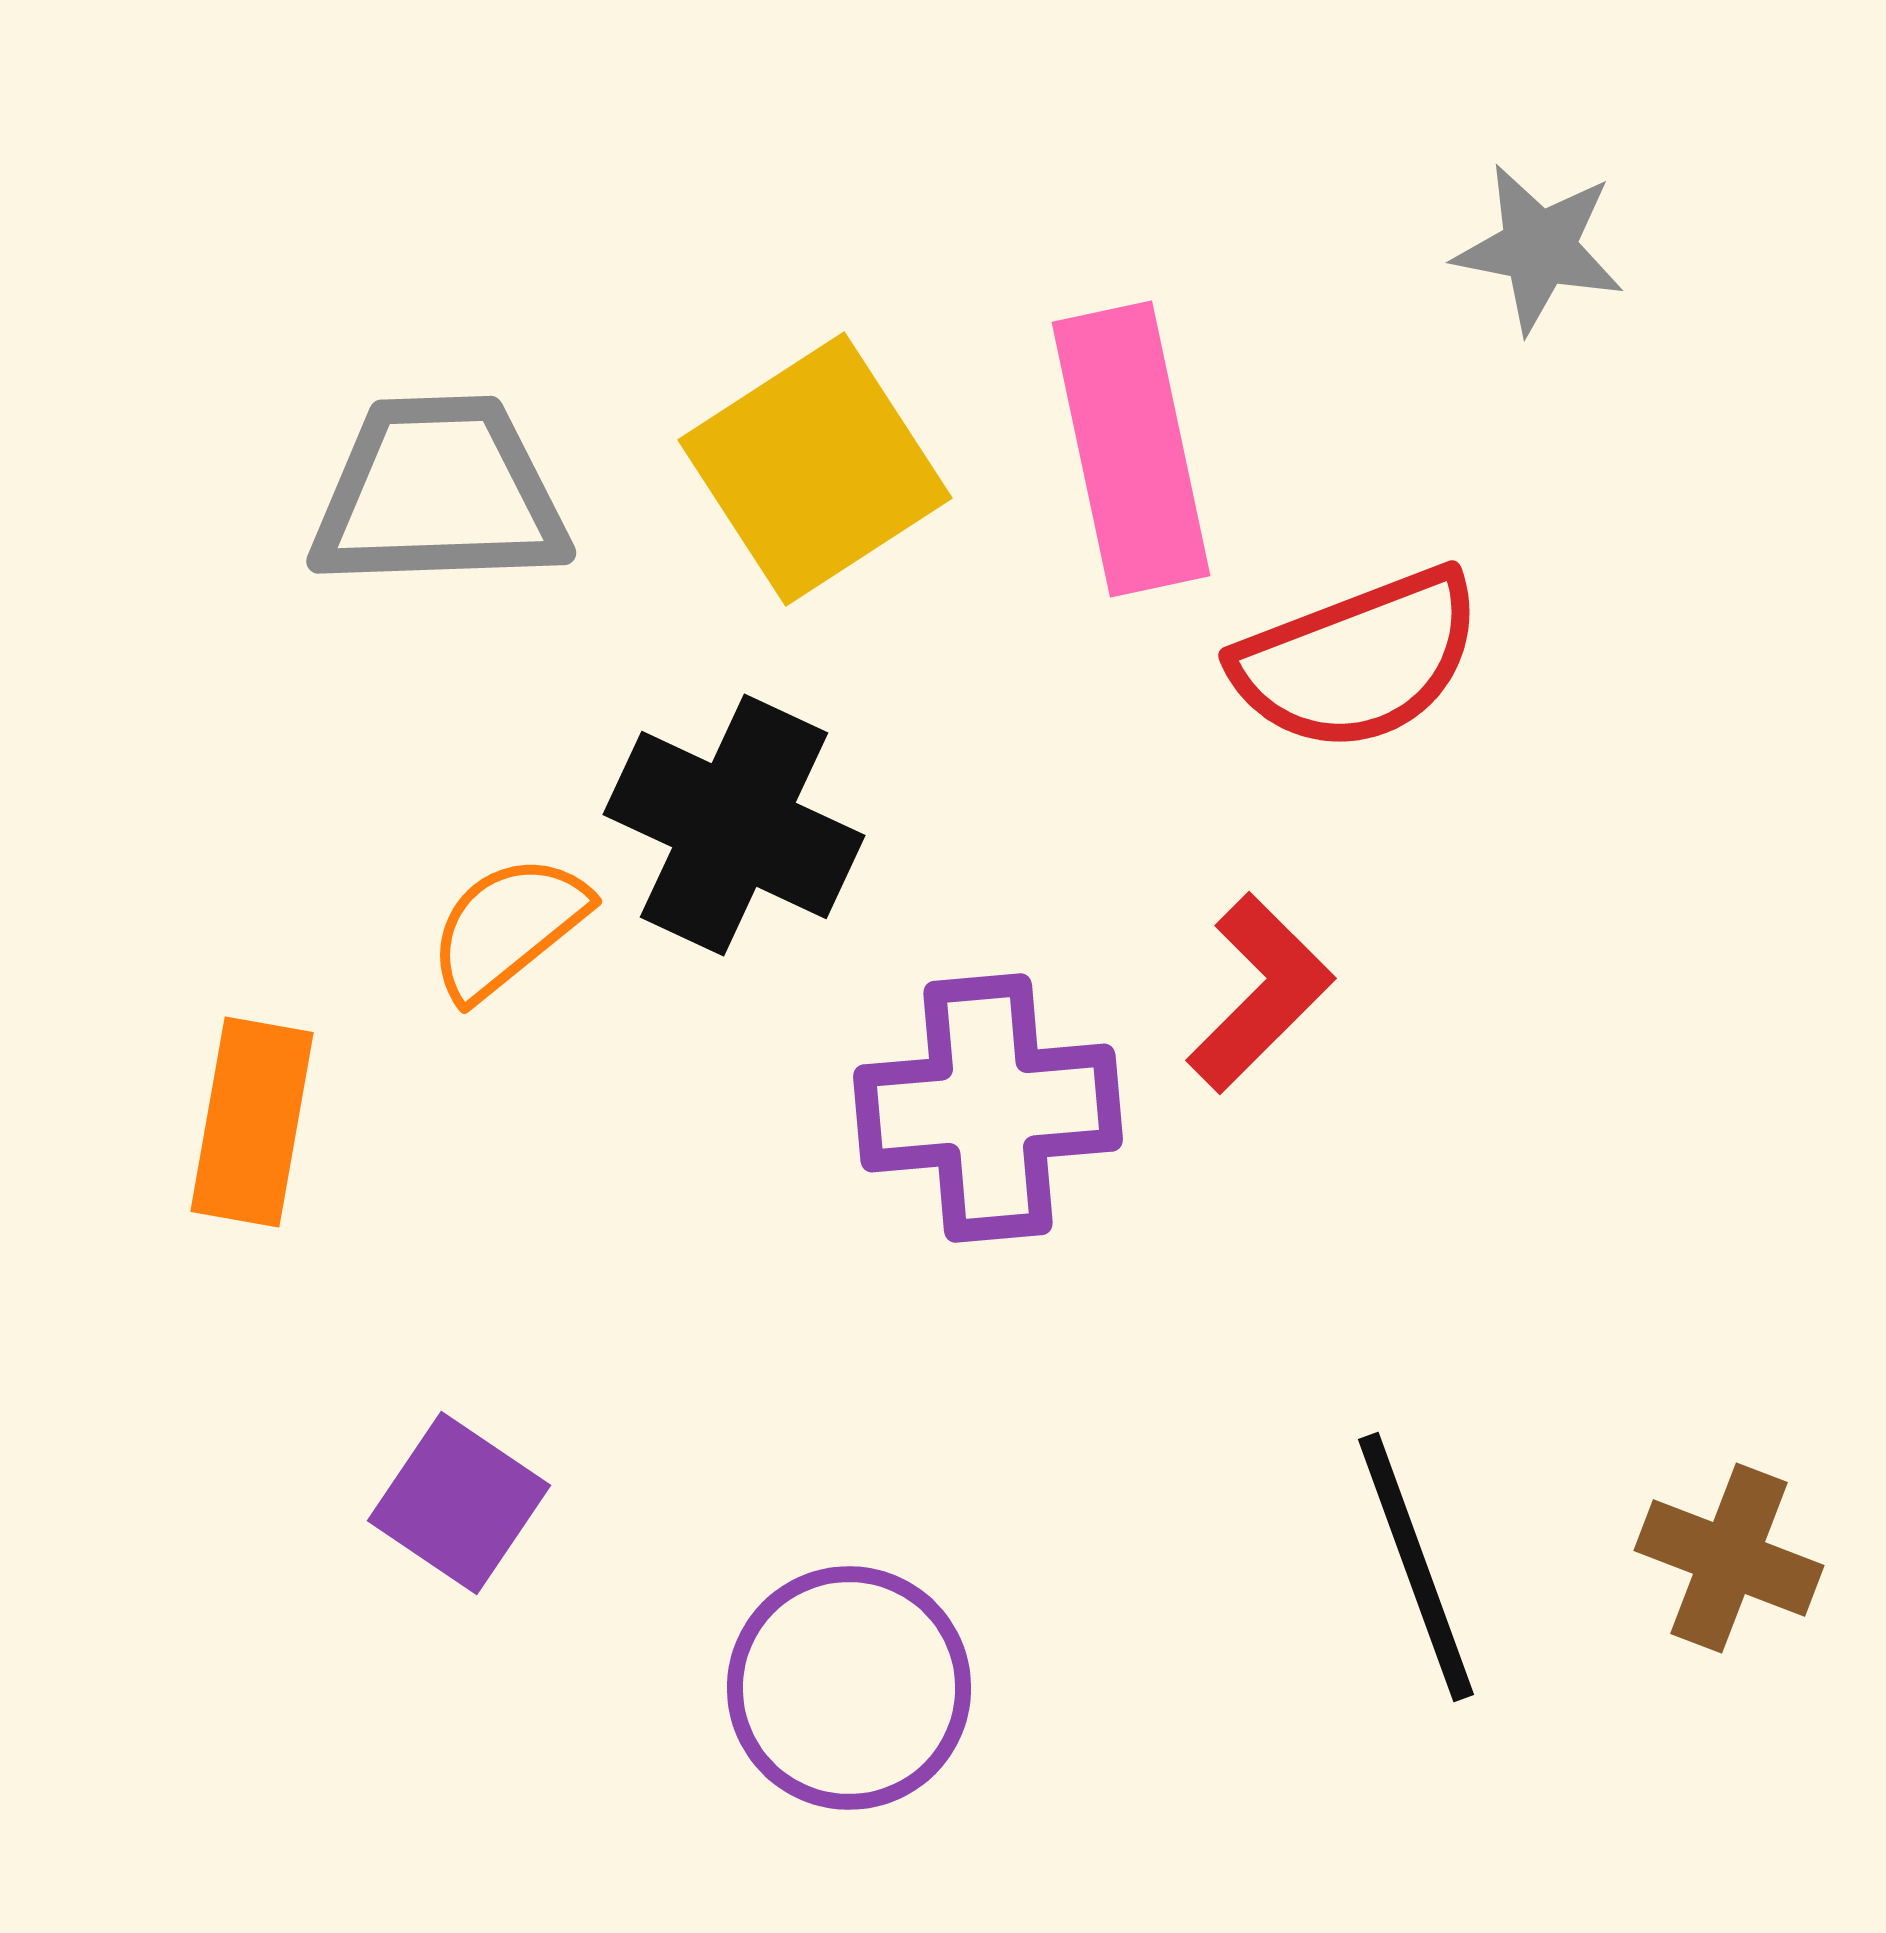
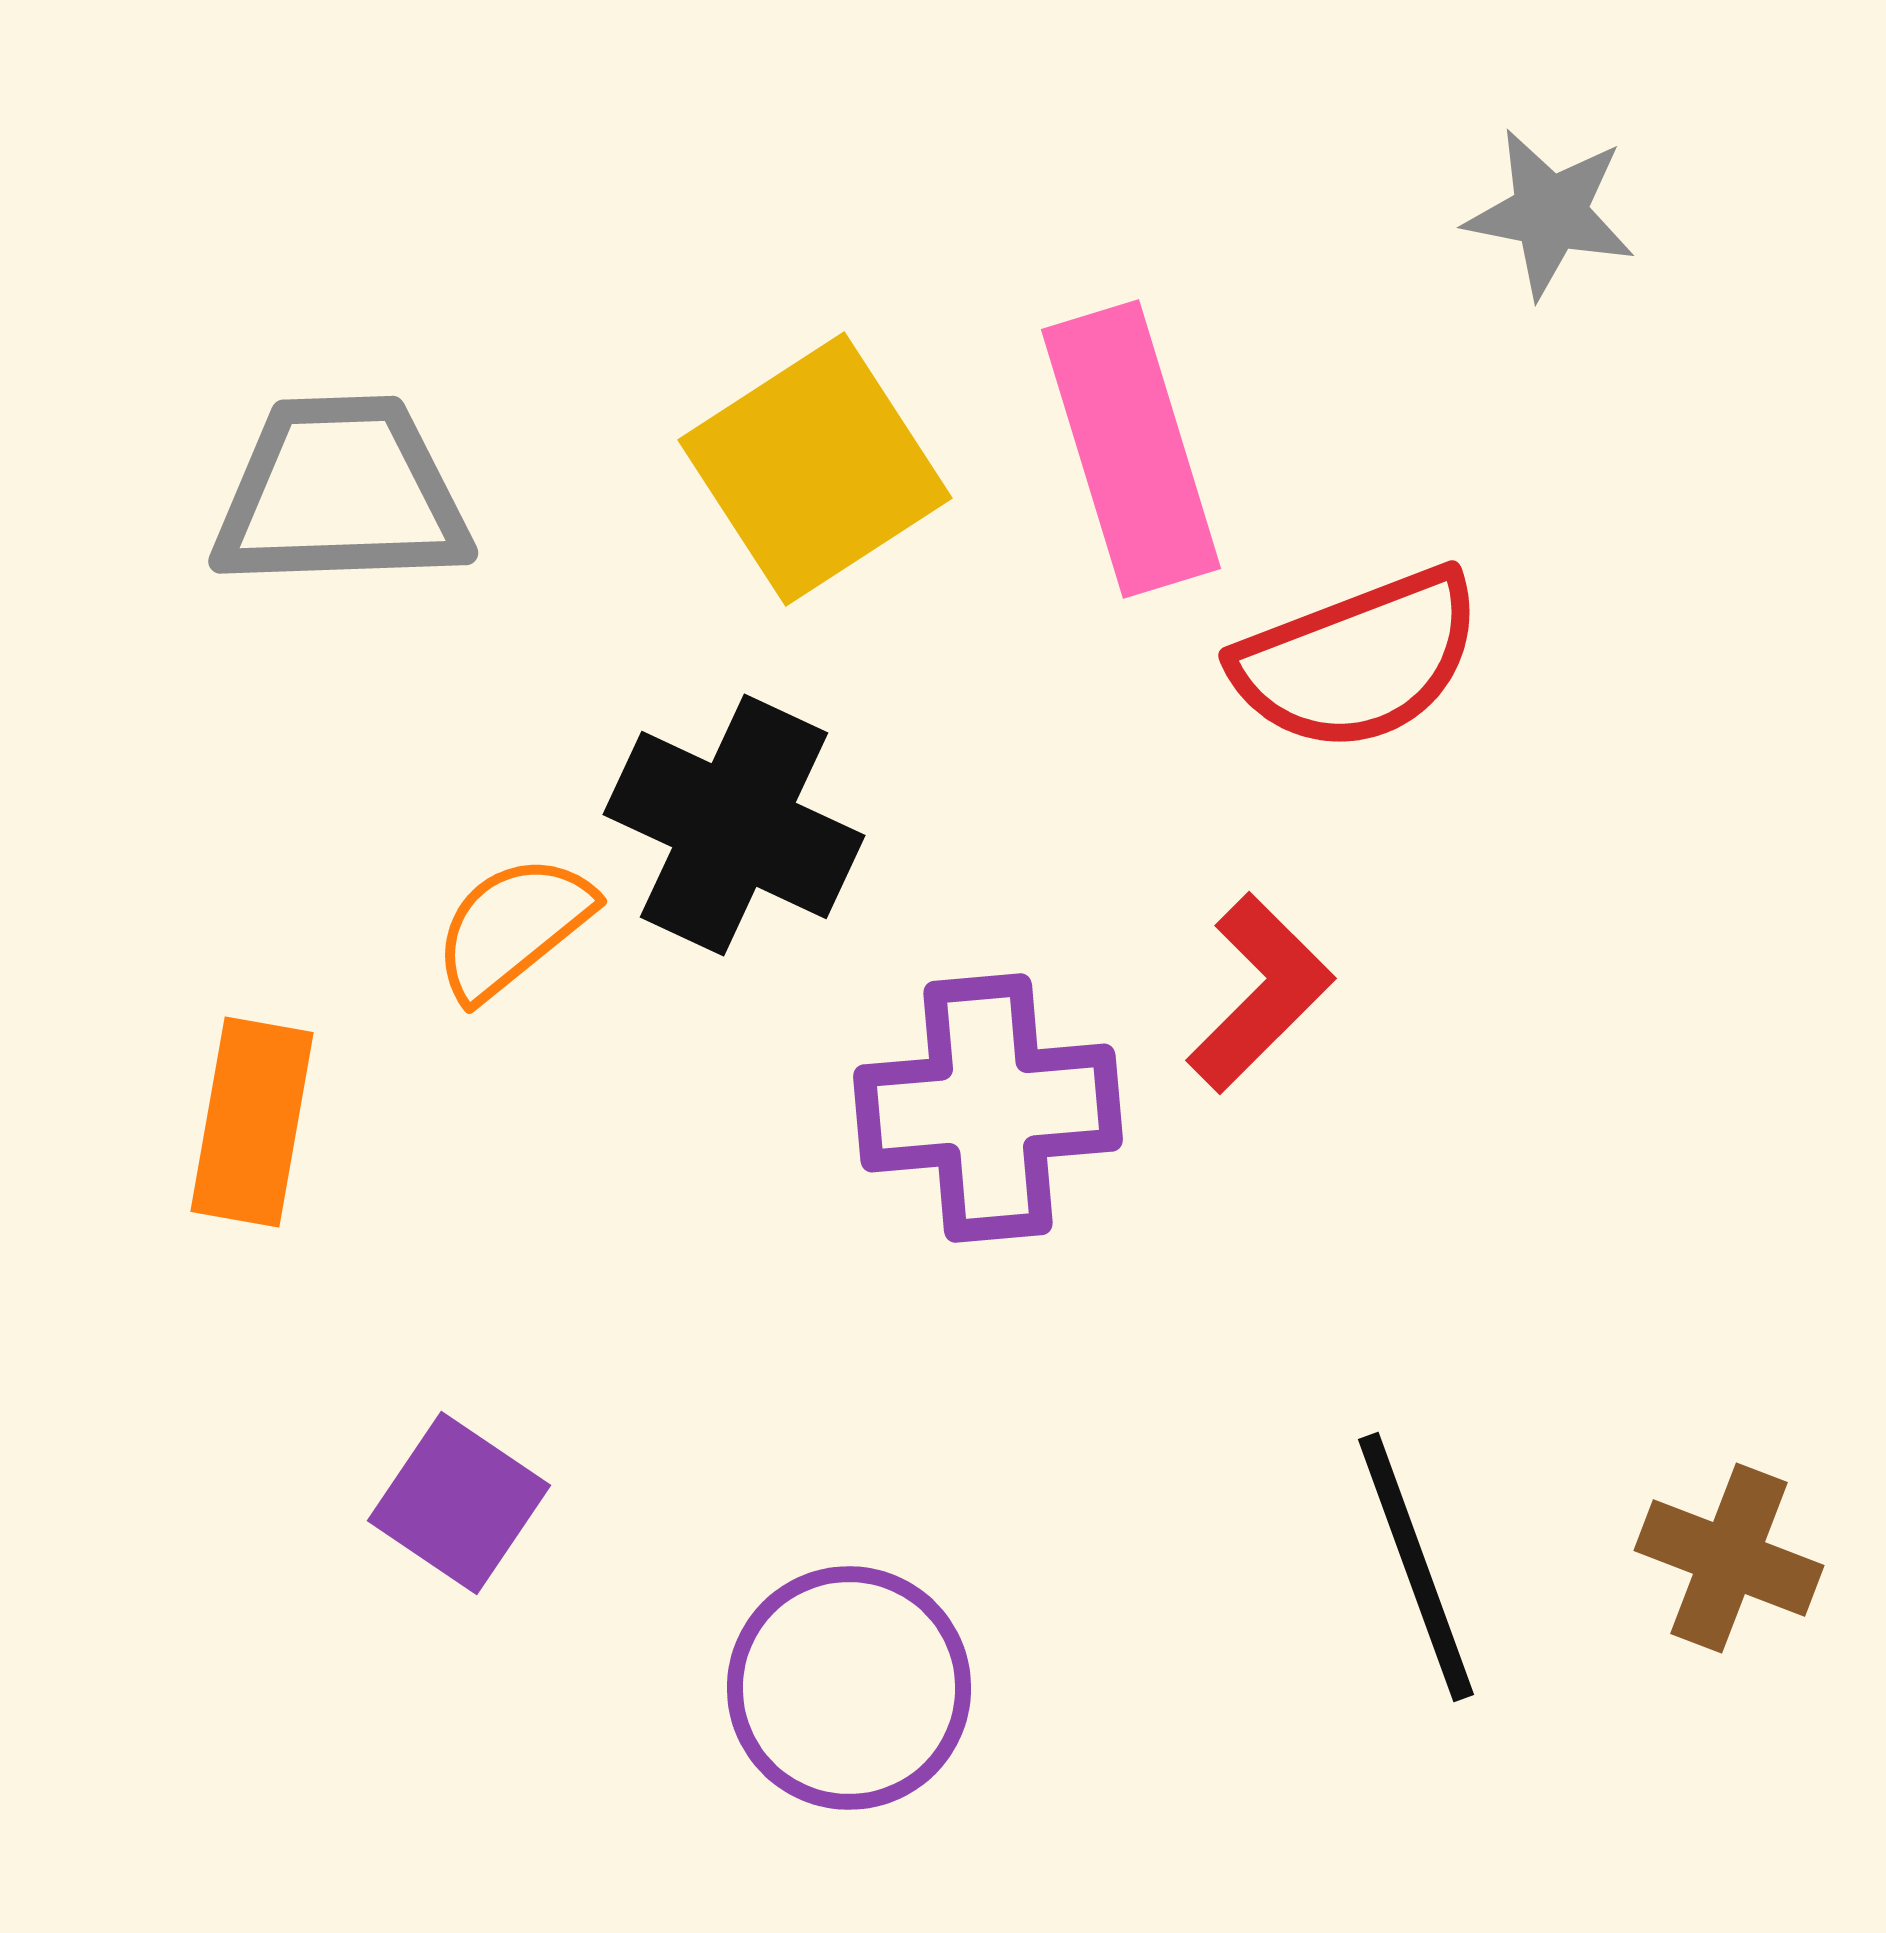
gray star: moved 11 px right, 35 px up
pink rectangle: rotated 5 degrees counterclockwise
gray trapezoid: moved 98 px left
orange semicircle: moved 5 px right
